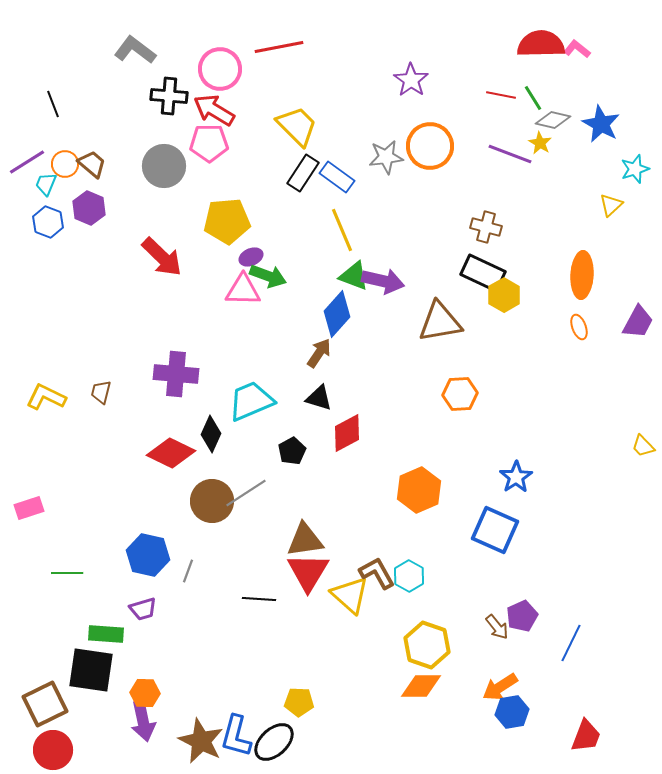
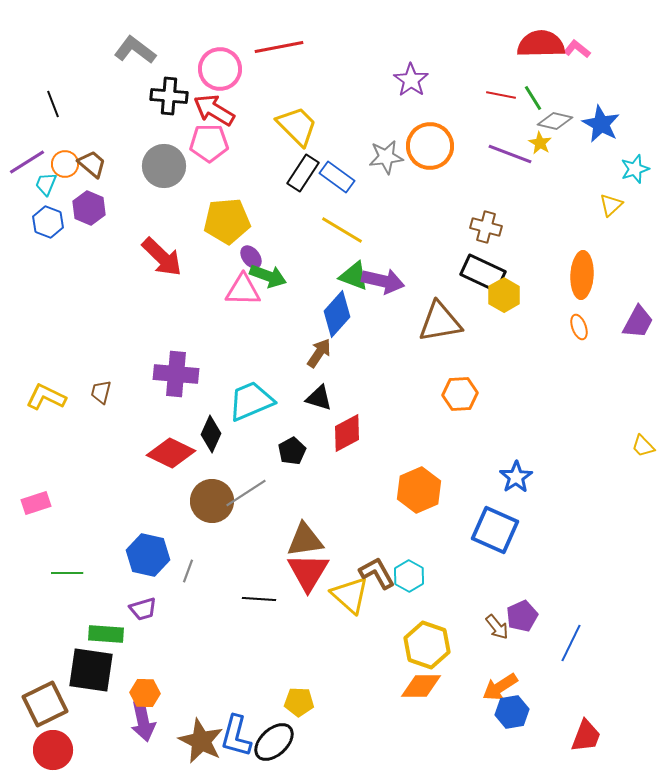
gray diamond at (553, 120): moved 2 px right, 1 px down
yellow line at (342, 230): rotated 36 degrees counterclockwise
purple ellipse at (251, 257): rotated 75 degrees clockwise
pink rectangle at (29, 508): moved 7 px right, 5 px up
